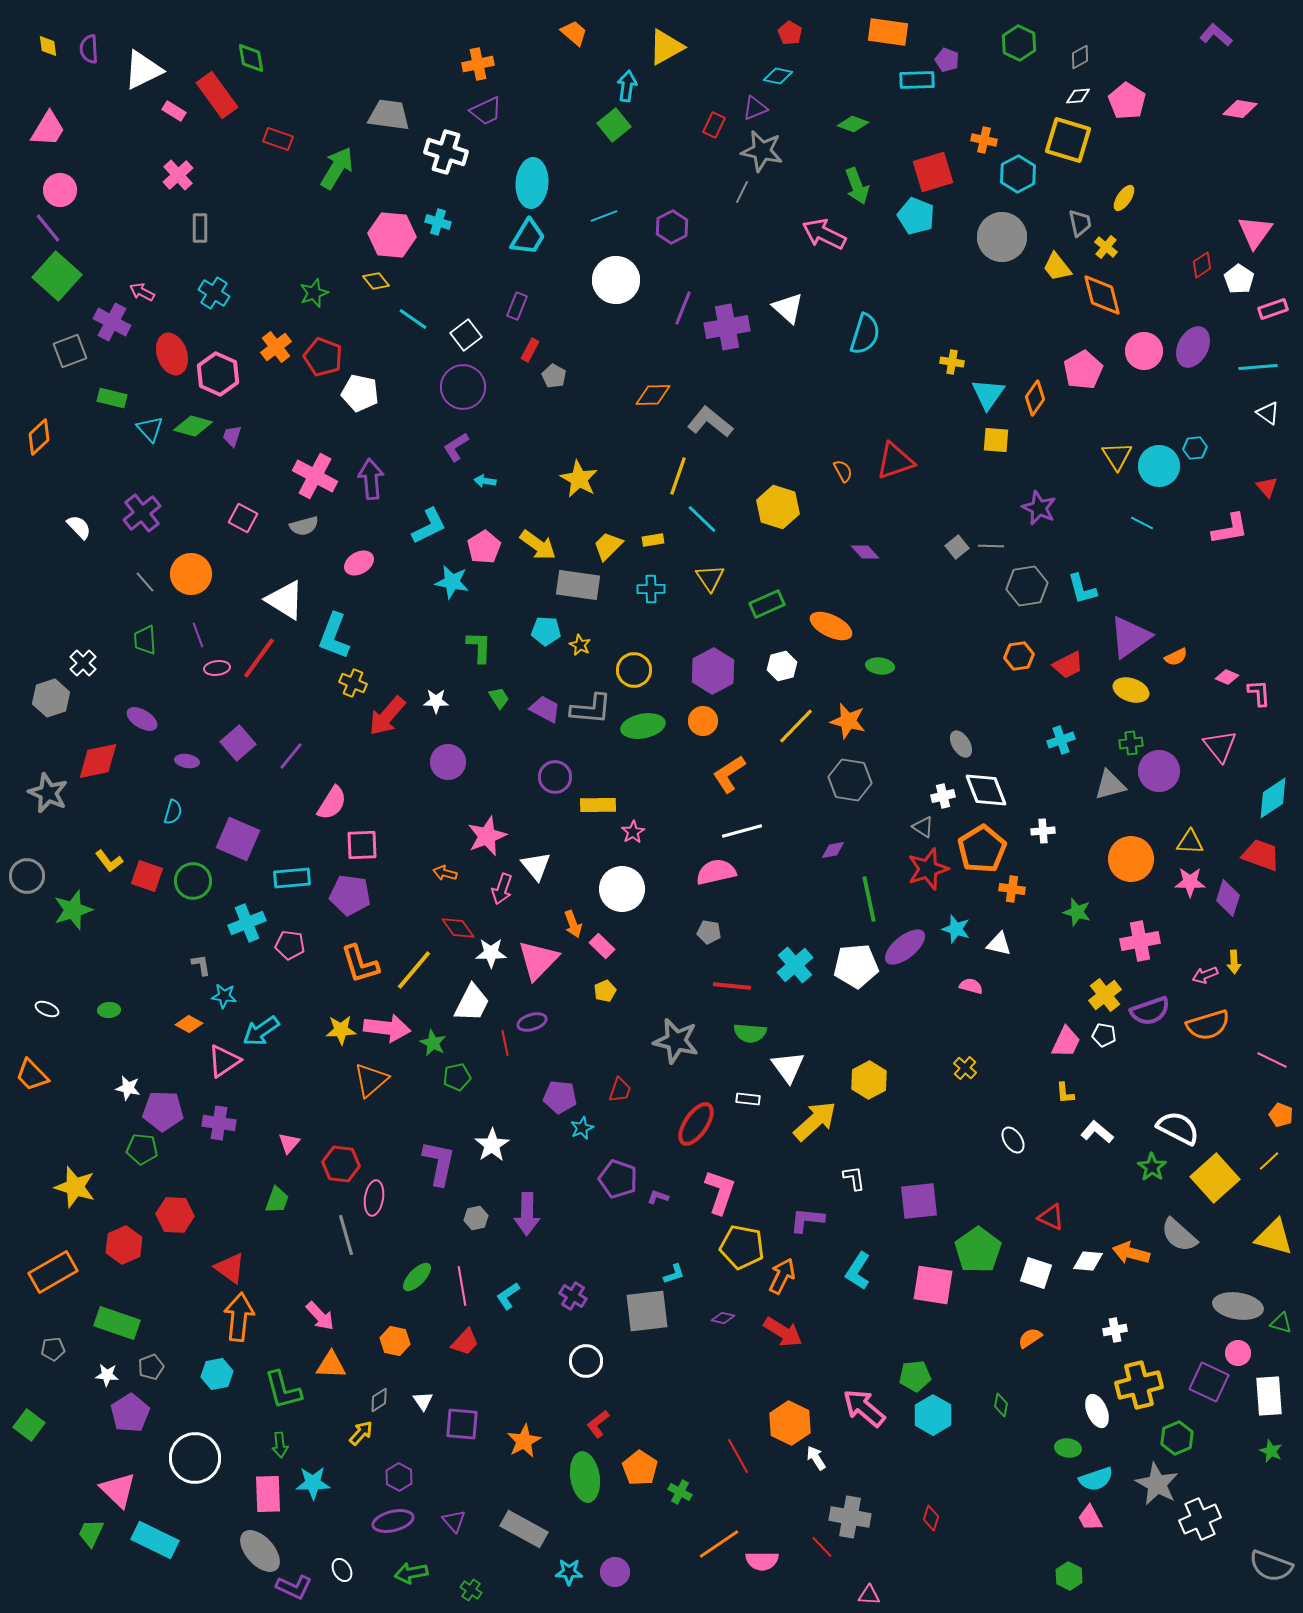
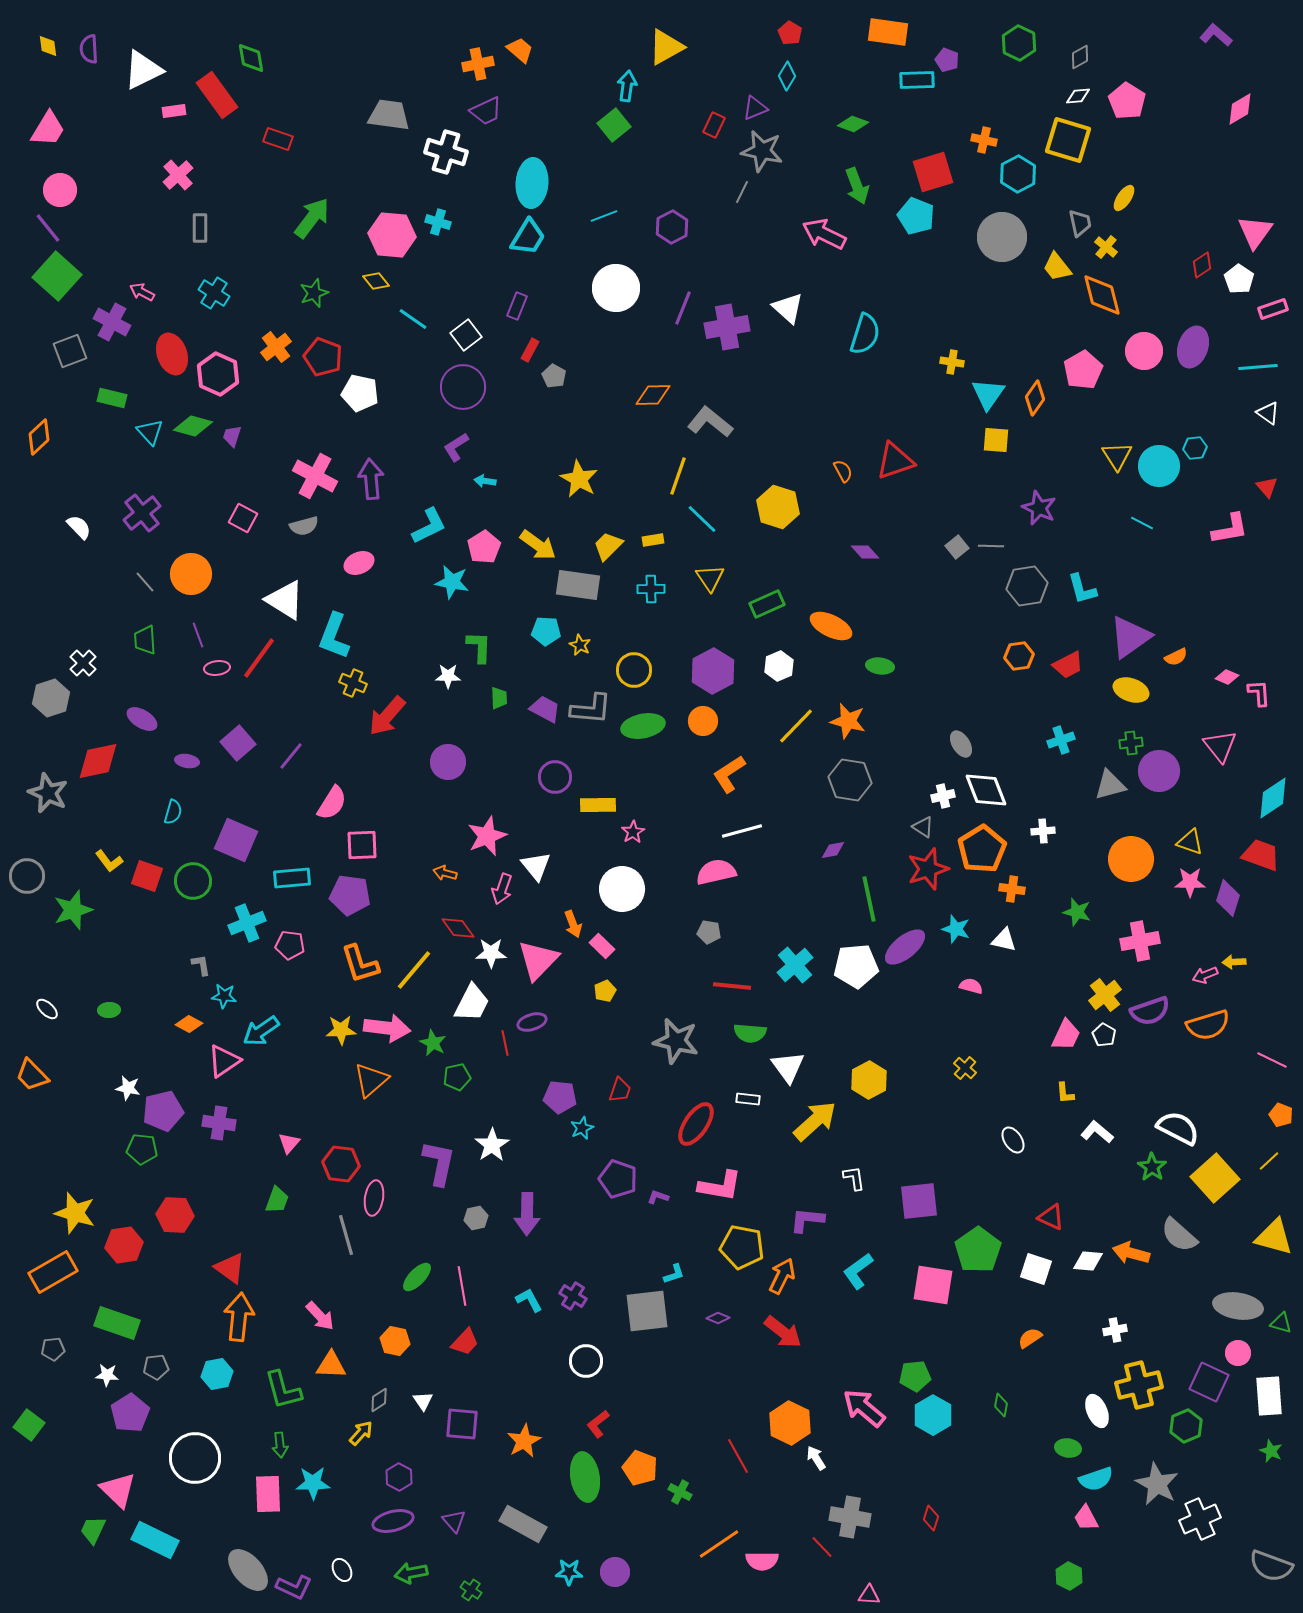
orange trapezoid at (574, 33): moved 54 px left, 17 px down
cyan diamond at (778, 76): moved 9 px right; rotated 72 degrees counterclockwise
pink diamond at (1240, 109): rotated 40 degrees counterclockwise
pink rectangle at (174, 111): rotated 40 degrees counterclockwise
green arrow at (337, 168): moved 25 px left, 50 px down; rotated 6 degrees clockwise
white circle at (616, 280): moved 8 px down
purple ellipse at (1193, 347): rotated 9 degrees counterclockwise
cyan triangle at (150, 429): moved 3 px down
pink ellipse at (359, 563): rotated 8 degrees clockwise
white hexagon at (782, 666): moved 3 px left; rotated 8 degrees counterclockwise
green trapezoid at (499, 698): rotated 30 degrees clockwise
white star at (436, 701): moved 12 px right, 25 px up
purple square at (238, 839): moved 2 px left, 1 px down
yellow triangle at (1190, 842): rotated 16 degrees clockwise
white triangle at (999, 944): moved 5 px right, 4 px up
yellow arrow at (1234, 962): rotated 90 degrees clockwise
white ellipse at (47, 1009): rotated 20 degrees clockwise
white pentagon at (1104, 1035): rotated 20 degrees clockwise
pink trapezoid at (1066, 1042): moved 7 px up
purple pentagon at (163, 1111): rotated 15 degrees counterclockwise
yellow star at (75, 1187): moved 26 px down
pink L-shape at (720, 1192): moved 6 px up; rotated 81 degrees clockwise
red hexagon at (124, 1245): rotated 15 degrees clockwise
cyan L-shape at (858, 1271): rotated 21 degrees clockwise
white square at (1036, 1273): moved 4 px up
cyan L-shape at (508, 1296): moved 21 px right, 4 px down; rotated 96 degrees clockwise
purple diamond at (723, 1318): moved 5 px left; rotated 10 degrees clockwise
red arrow at (783, 1332): rotated 6 degrees clockwise
gray pentagon at (151, 1367): moved 5 px right; rotated 15 degrees clockwise
green hexagon at (1177, 1438): moved 9 px right, 12 px up
orange pentagon at (640, 1468): rotated 12 degrees counterclockwise
pink trapezoid at (1090, 1518): moved 4 px left
gray rectangle at (524, 1529): moved 1 px left, 5 px up
green trapezoid at (91, 1533): moved 2 px right, 3 px up
gray ellipse at (260, 1551): moved 12 px left, 19 px down
